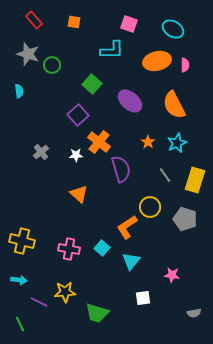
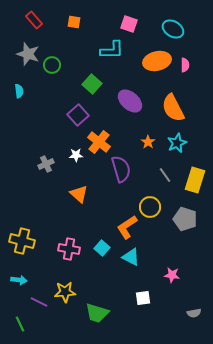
orange semicircle: moved 1 px left, 3 px down
gray cross: moved 5 px right, 12 px down; rotated 14 degrees clockwise
cyan triangle: moved 4 px up; rotated 42 degrees counterclockwise
